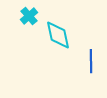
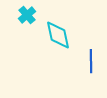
cyan cross: moved 2 px left, 1 px up
